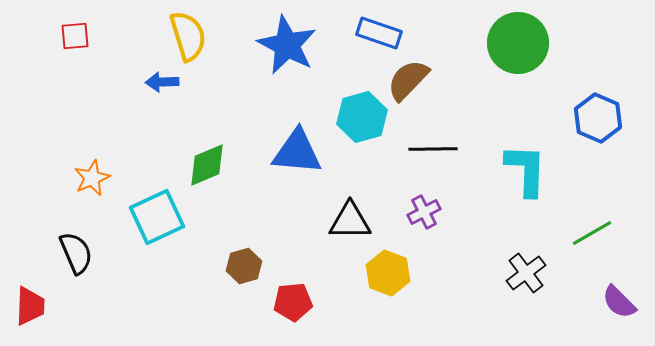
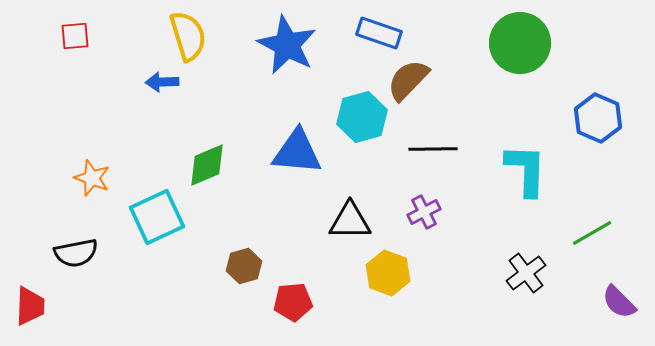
green circle: moved 2 px right
orange star: rotated 27 degrees counterclockwise
black semicircle: rotated 102 degrees clockwise
